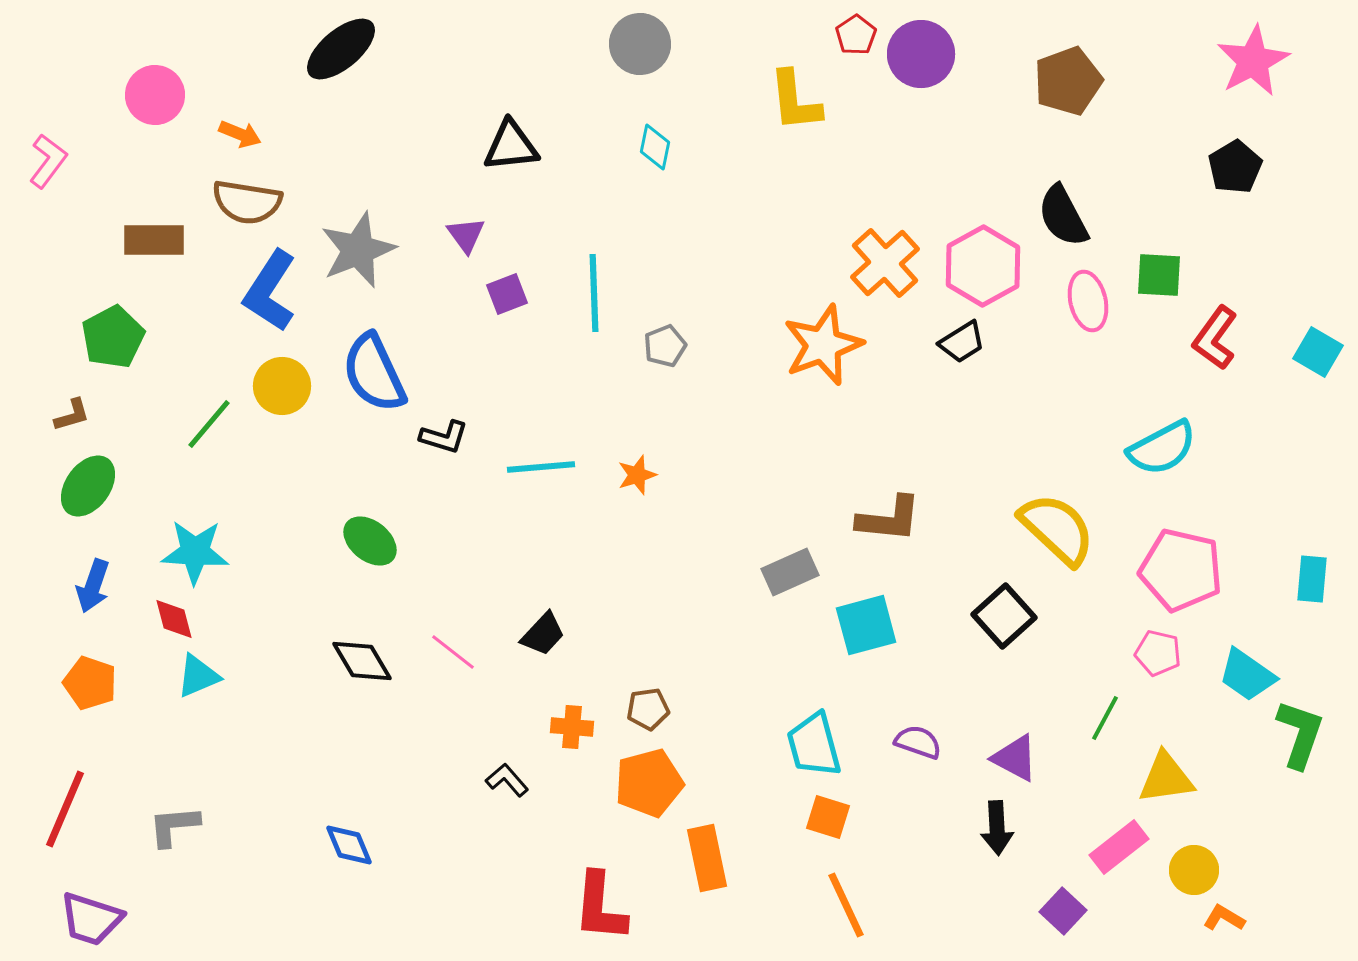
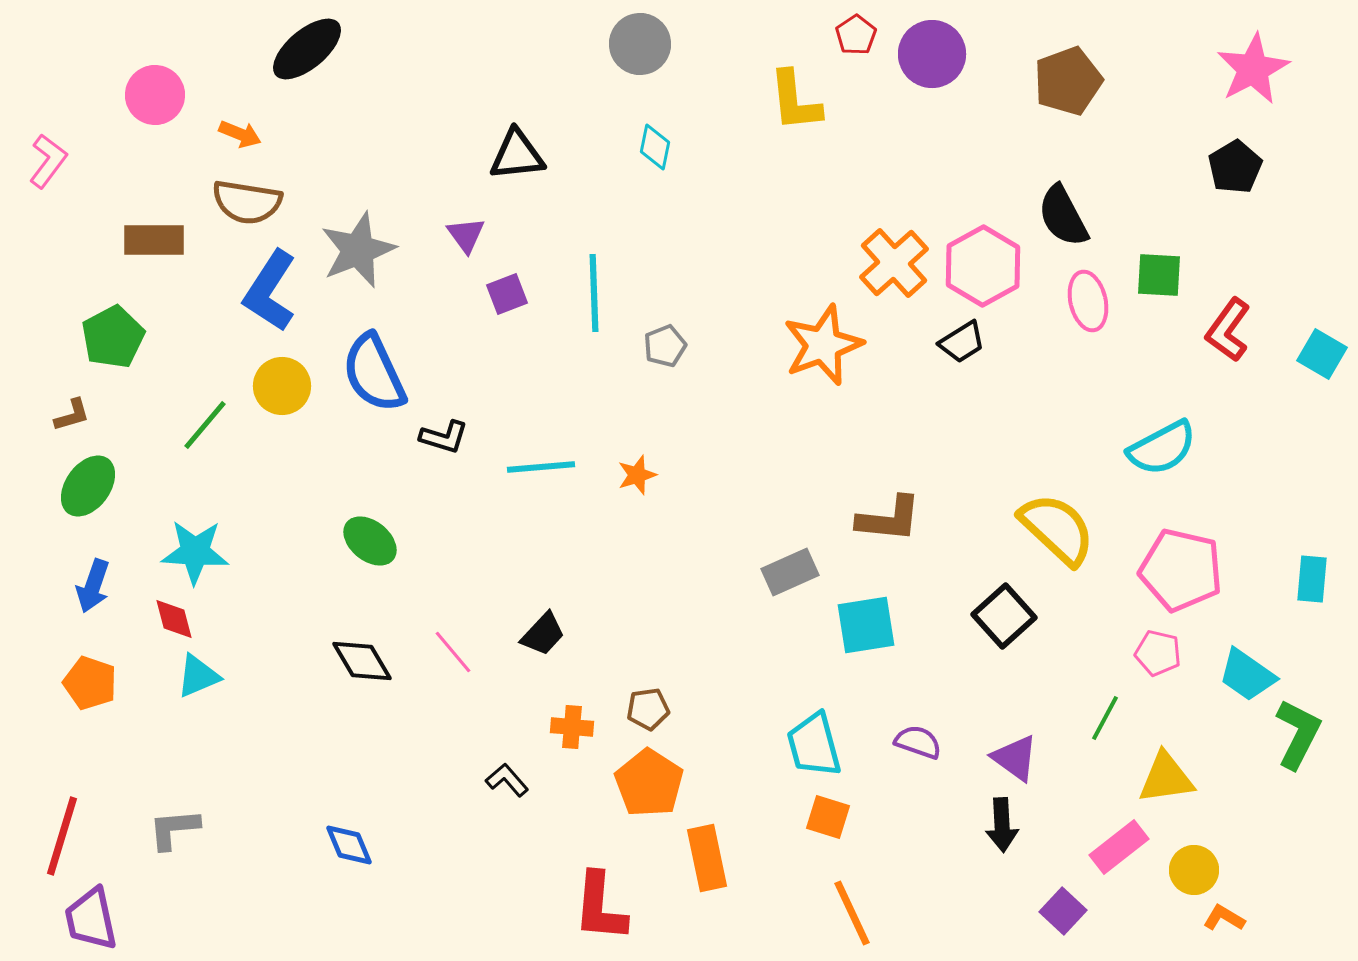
black ellipse at (341, 49): moved 34 px left
purple circle at (921, 54): moved 11 px right
pink star at (1253, 61): moved 8 px down
black triangle at (511, 146): moved 6 px right, 9 px down
orange cross at (885, 263): moved 9 px right
red L-shape at (1215, 338): moved 13 px right, 8 px up
cyan square at (1318, 352): moved 4 px right, 2 px down
green line at (209, 424): moved 4 px left, 1 px down
cyan square at (866, 625): rotated 6 degrees clockwise
pink line at (453, 652): rotated 12 degrees clockwise
green L-shape at (1300, 734): moved 2 px left; rotated 8 degrees clockwise
purple triangle at (1015, 758): rotated 8 degrees clockwise
orange pentagon at (649, 783): rotated 24 degrees counterclockwise
red line at (65, 809): moved 3 px left, 27 px down; rotated 6 degrees counterclockwise
gray L-shape at (174, 826): moved 3 px down
black arrow at (997, 828): moved 5 px right, 3 px up
orange line at (846, 905): moved 6 px right, 8 px down
purple trapezoid at (91, 919): rotated 60 degrees clockwise
